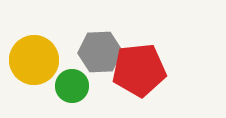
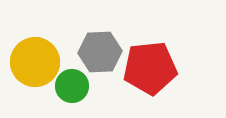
yellow circle: moved 1 px right, 2 px down
red pentagon: moved 11 px right, 2 px up
